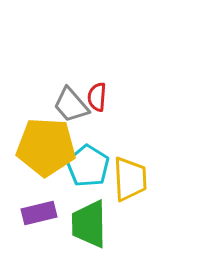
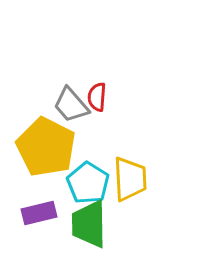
yellow pentagon: rotated 24 degrees clockwise
cyan pentagon: moved 17 px down
